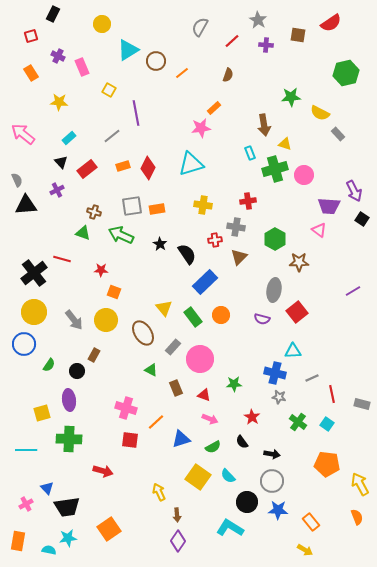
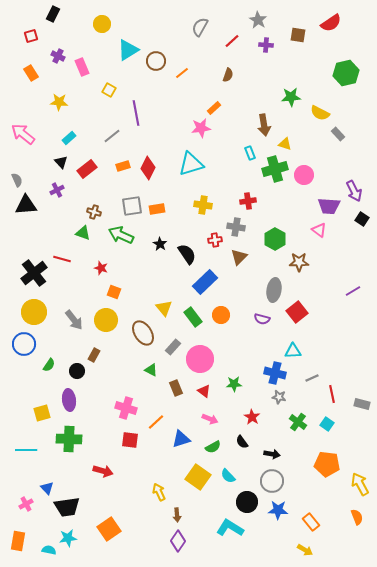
red star at (101, 270): moved 2 px up; rotated 16 degrees clockwise
red triangle at (204, 395): moved 4 px up; rotated 16 degrees clockwise
